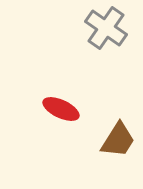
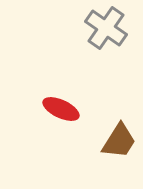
brown trapezoid: moved 1 px right, 1 px down
